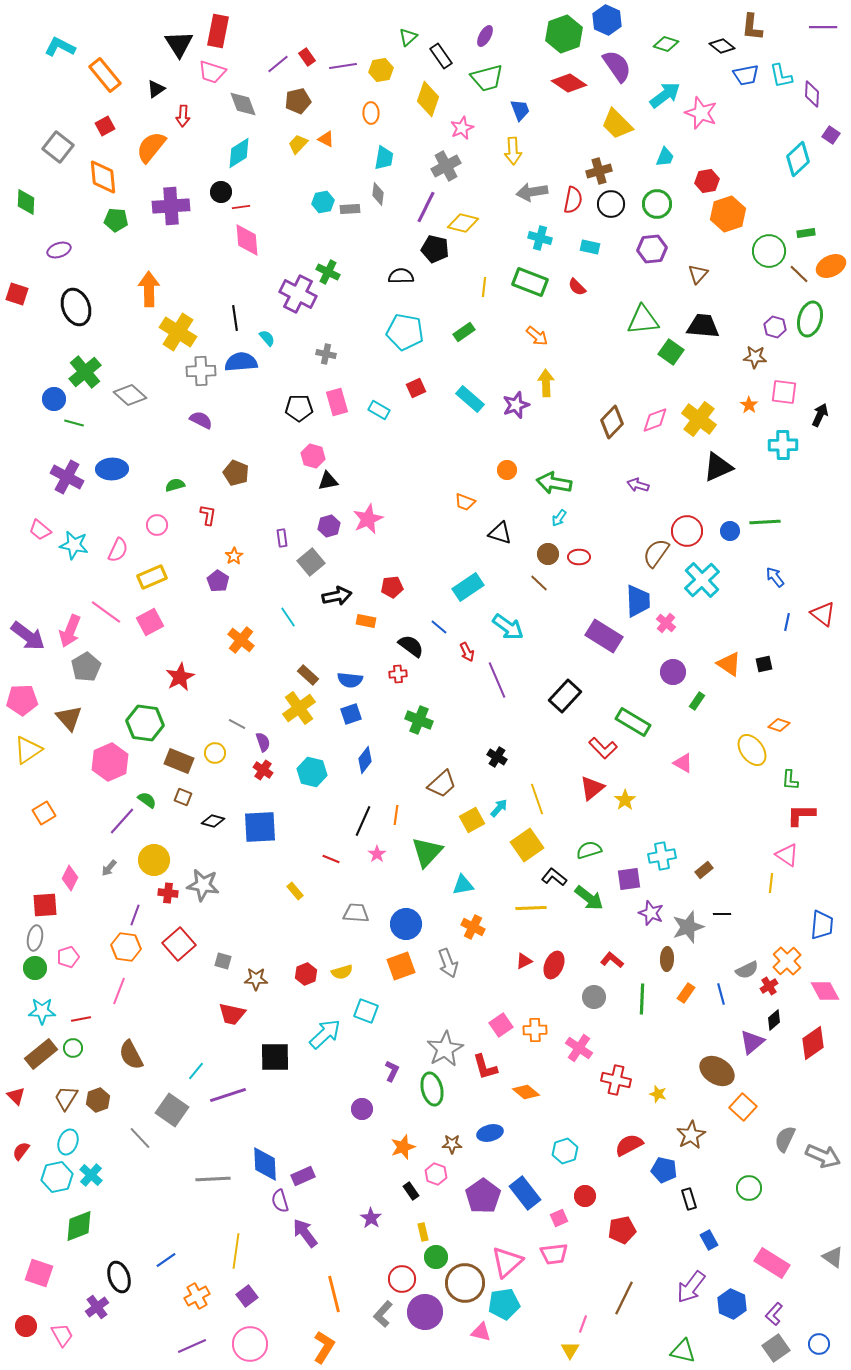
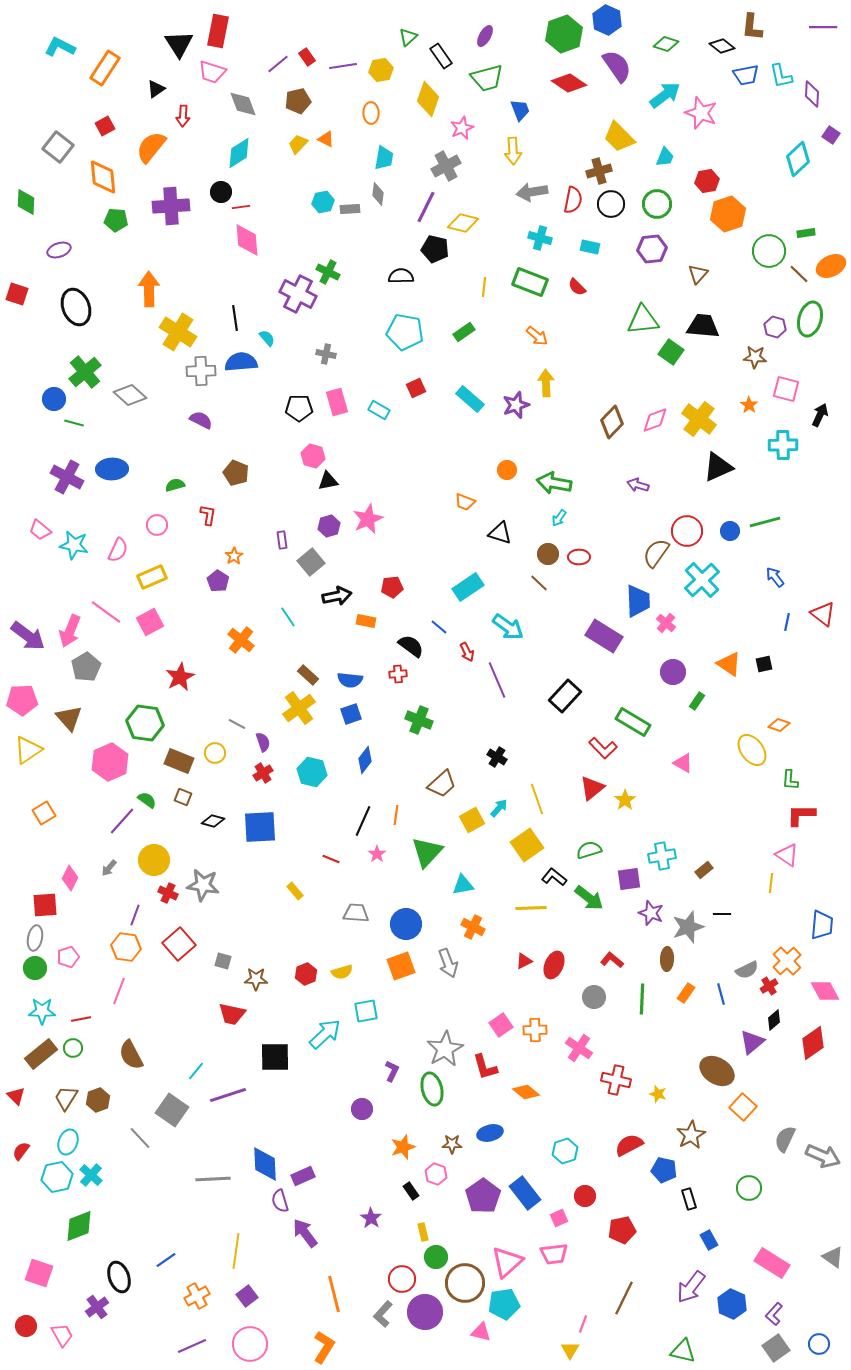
orange rectangle at (105, 75): moved 7 px up; rotated 72 degrees clockwise
yellow trapezoid at (617, 124): moved 2 px right, 13 px down
pink square at (784, 392): moved 2 px right, 3 px up; rotated 8 degrees clockwise
green line at (765, 522): rotated 12 degrees counterclockwise
purple rectangle at (282, 538): moved 2 px down
red cross at (263, 770): moved 3 px down; rotated 24 degrees clockwise
red cross at (168, 893): rotated 18 degrees clockwise
cyan square at (366, 1011): rotated 30 degrees counterclockwise
